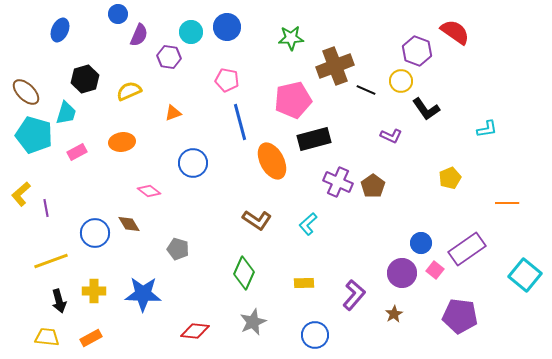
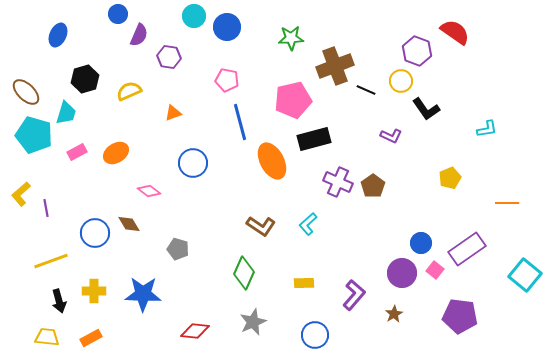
blue ellipse at (60, 30): moved 2 px left, 5 px down
cyan circle at (191, 32): moved 3 px right, 16 px up
orange ellipse at (122, 142): moved 6 px left, 11 px down; rotated 25 degrees counterclockwise
brown L-shape at (257, 220): moved 4 px right, 6 px down
